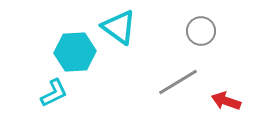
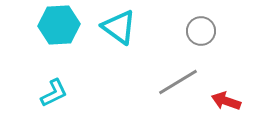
cyan hexagon: moved 16 px left, 27 px up
